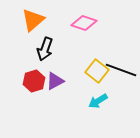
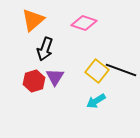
purple triangle: moved 4 px up; rotated 30 degrees counterclockwise
cyan arrow: moved 2 px left
